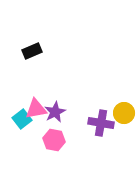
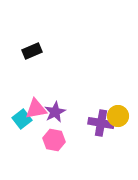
yellow circle: moved 6 px left, 3 px down
